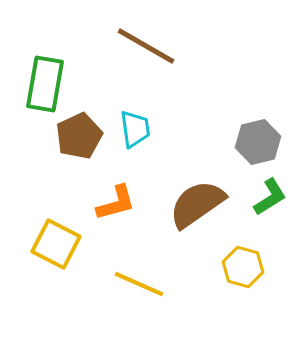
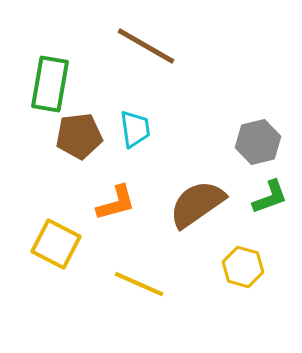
green rectangle: moved 5 px right
brown pentagon: rotated 18 degrees clockwise
green L-shape: rotated 12 degrees clockwise
